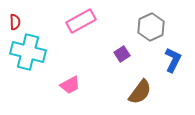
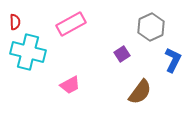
pink rectangle: moved 10 px left, 3 px down
